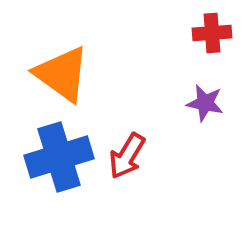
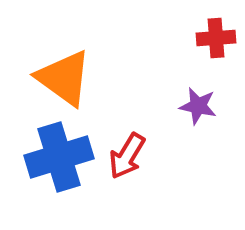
red cross: moved 4 px right, 5 px down
orange triangle: moved 2 px right, 4 px down
purple star: moved 7 px left, 3 px down
